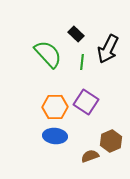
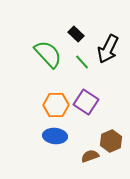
green line: rotated 49 degrees counterclockwise
orange hexagon: moved 1 px right, 2 px up
